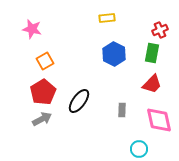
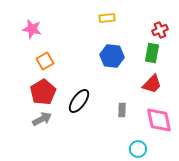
blue hexagon: moved 2 px left, 2 px down; rotated 20 degrees counterclockwise
cyan circle: moved 1 px left
